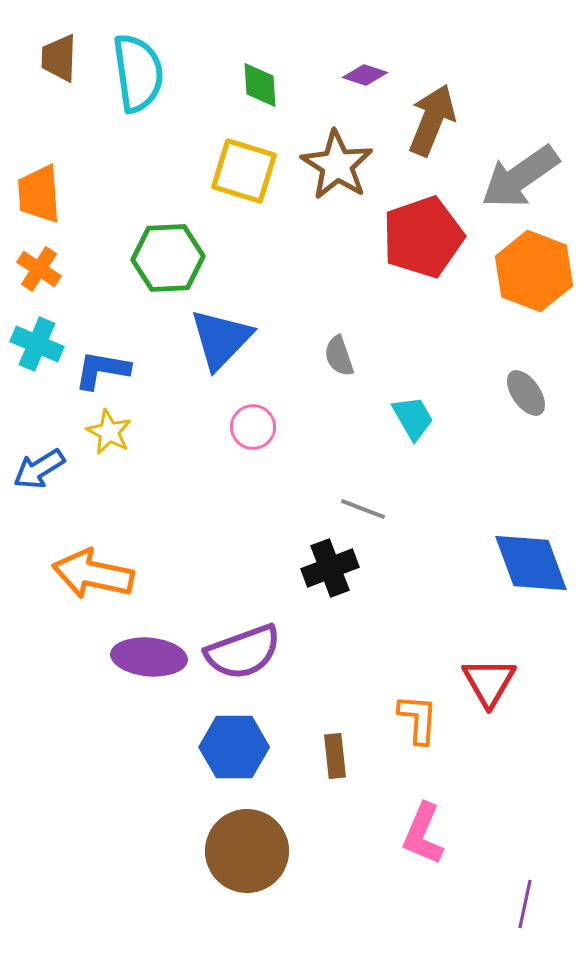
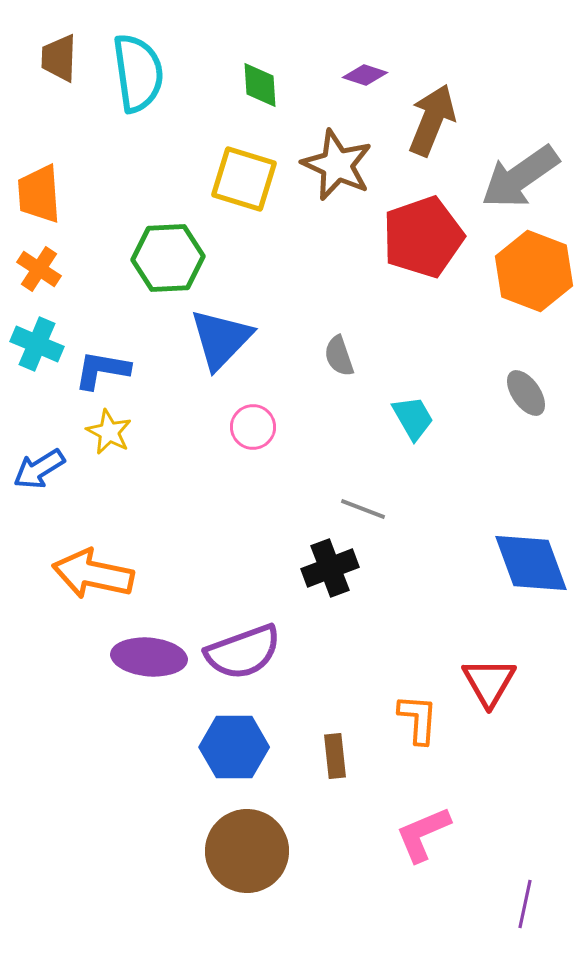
brown star: rotated 8 degrees counterclockwise
yellow square: moved 8 px down
pink L-shape: rotated 44 degrees clockwise
